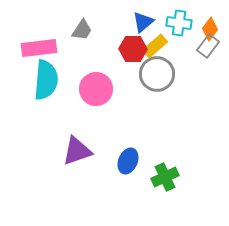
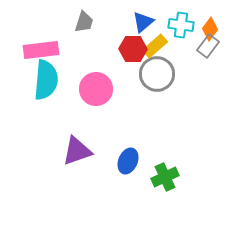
cyan cross: moved 2 px right, 2 px down
gray trapezoid: moved 2 px right, 8 px up; rotated 15 degrees counterclockwise
pink rectangle: moved 2 px right, 2 px down
